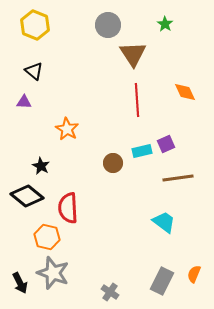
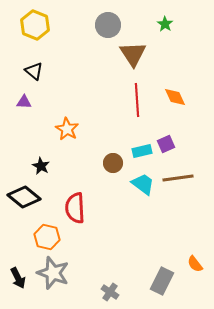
orange diamond: moved 10 px left, 5 px down
black diamond: moved 3 px left, 1 px down
red semicircle: moved 7 px right
cyan trapezoid: moved 21 px left, 38 px up
orange semicircle: moved 1 px right, 10 px up; rotated 60 degrees counterclockwise
black arrow: moved 2 px left, 5 px up
